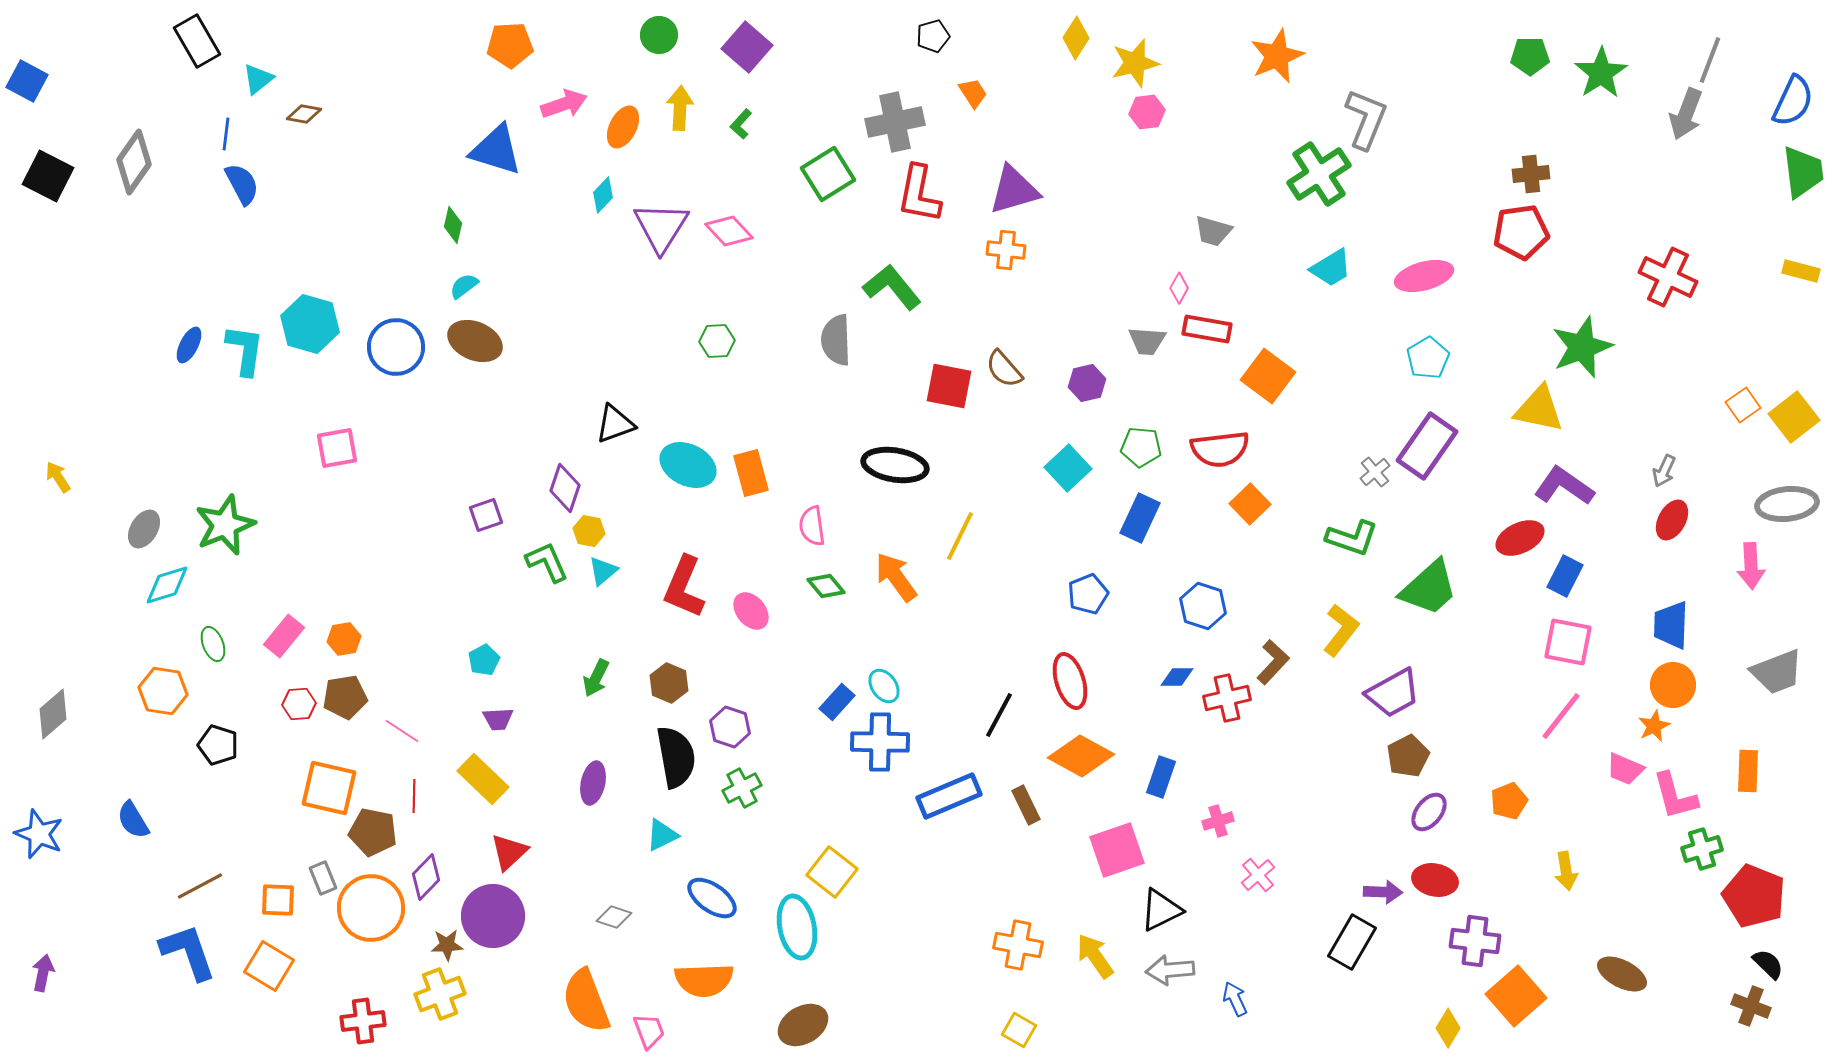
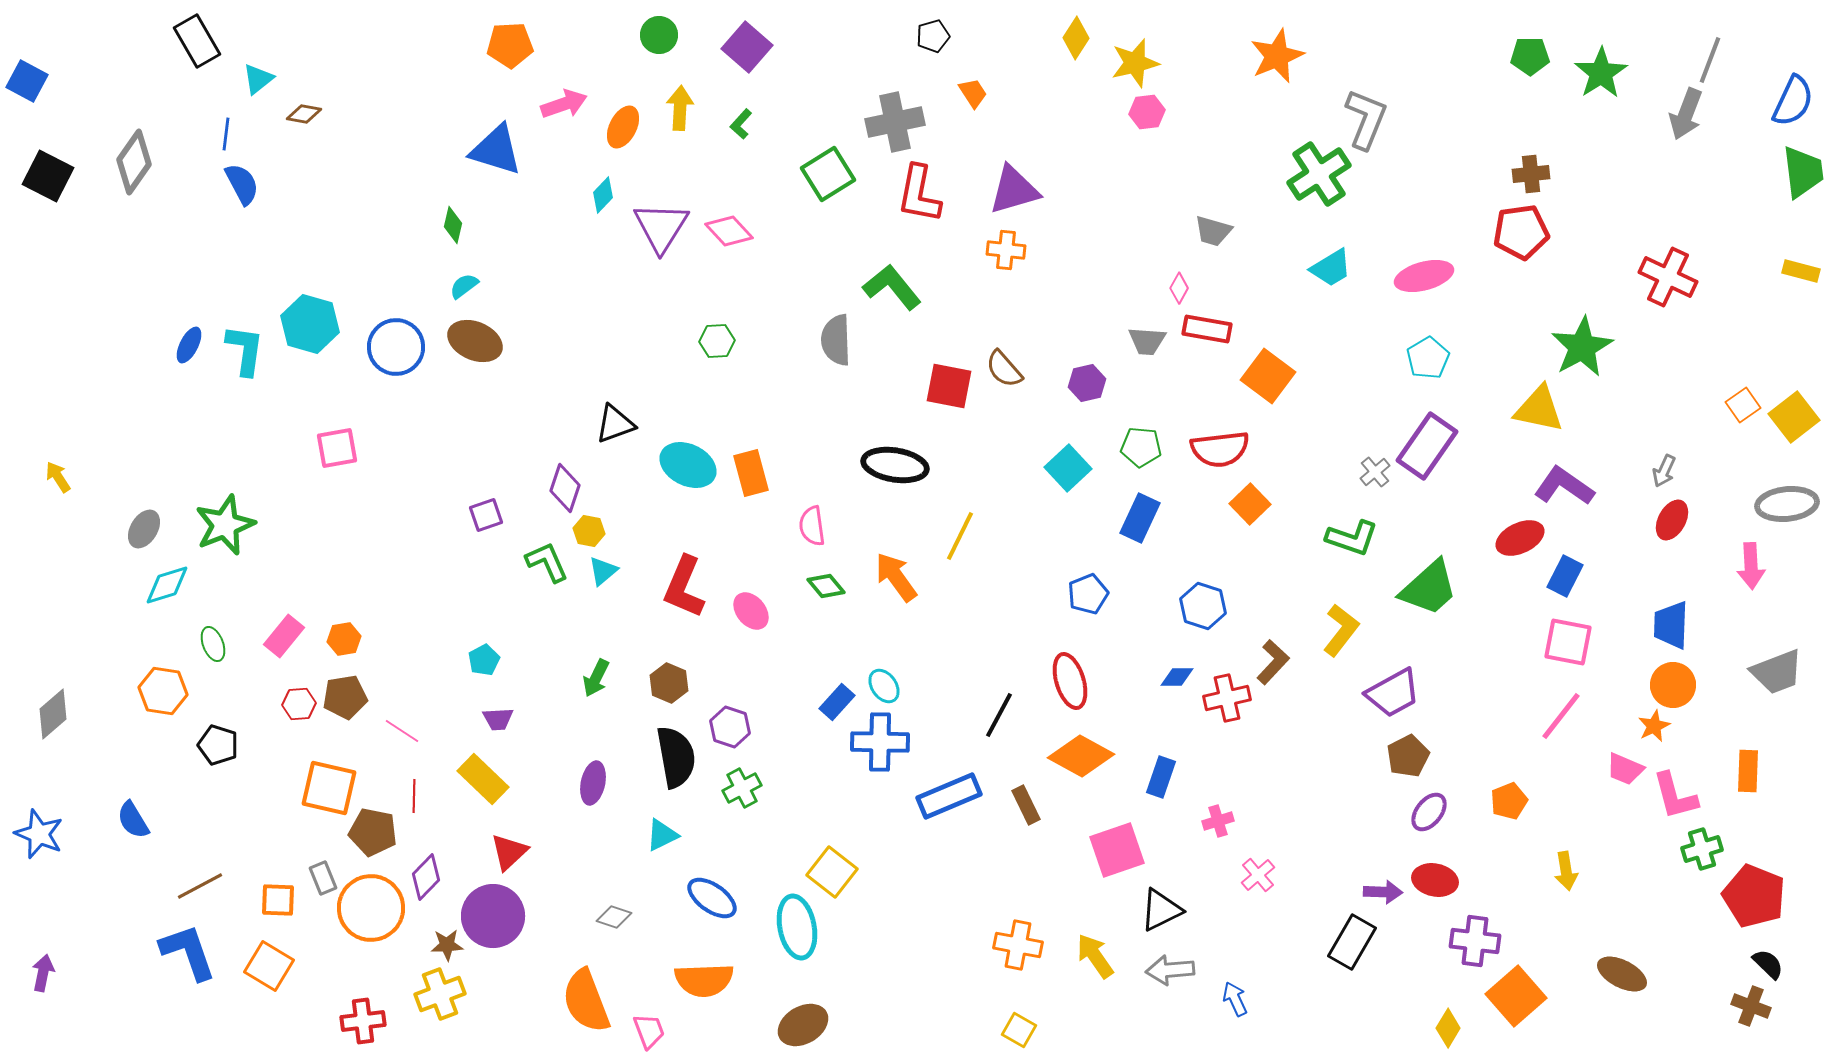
green star at (1582, 347): rotated 8 degrees counterclockwise
